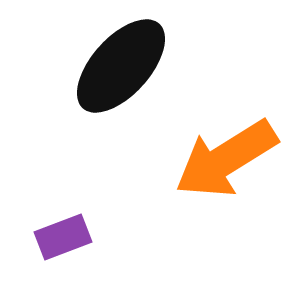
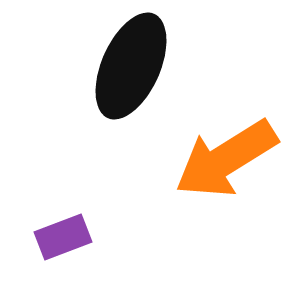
black ellipse: moved 10 px right; rotated 18 degrees counterclockwise
